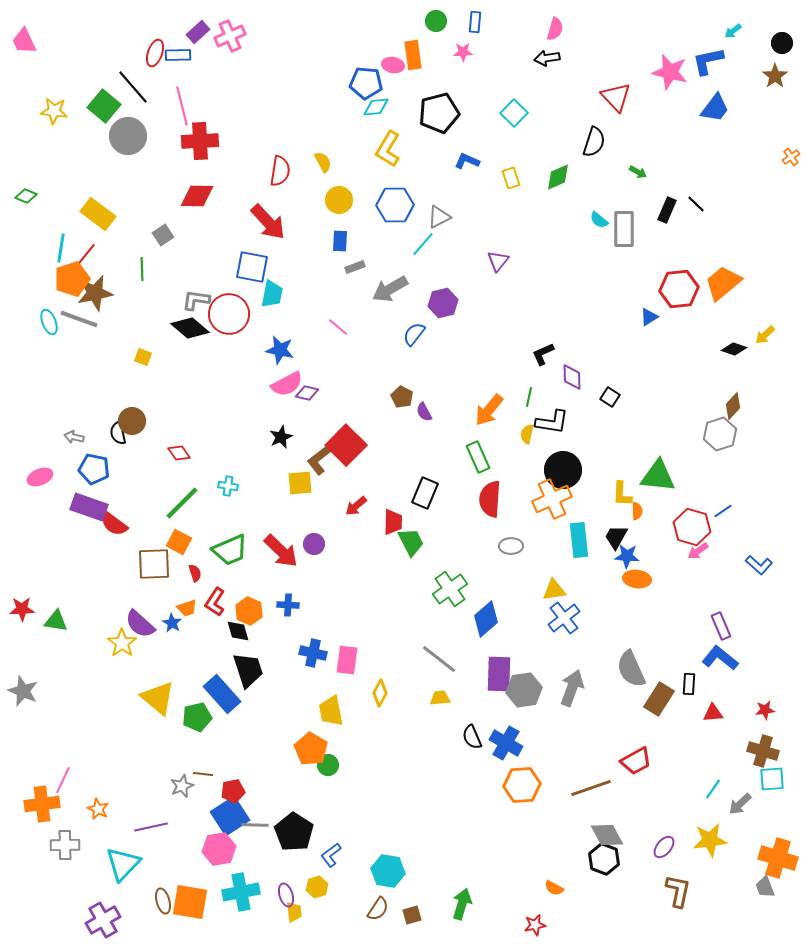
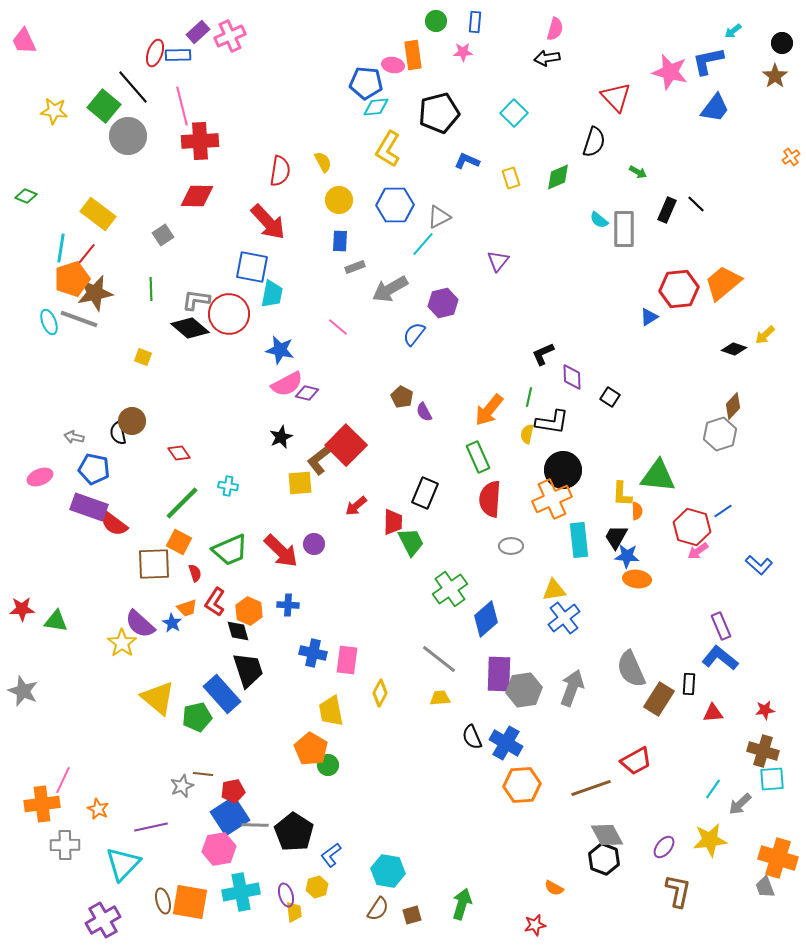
green line at (142, 269): moved 9 px right, 20 px down
